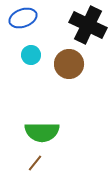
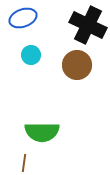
brown circle: moved 8 px right, 1 px down
brown line: moved 11 px left; rotated 30 degrees counterclockwise
